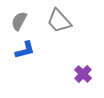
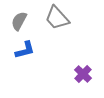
gray trapezoid: moved 2 px left, 3 px up
